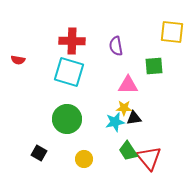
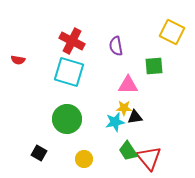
yellow square: rotated 20 degrees clockwise
red cross: rotated 25 degrees clockwise
black triangle: moved 1 px right, 1 px up
